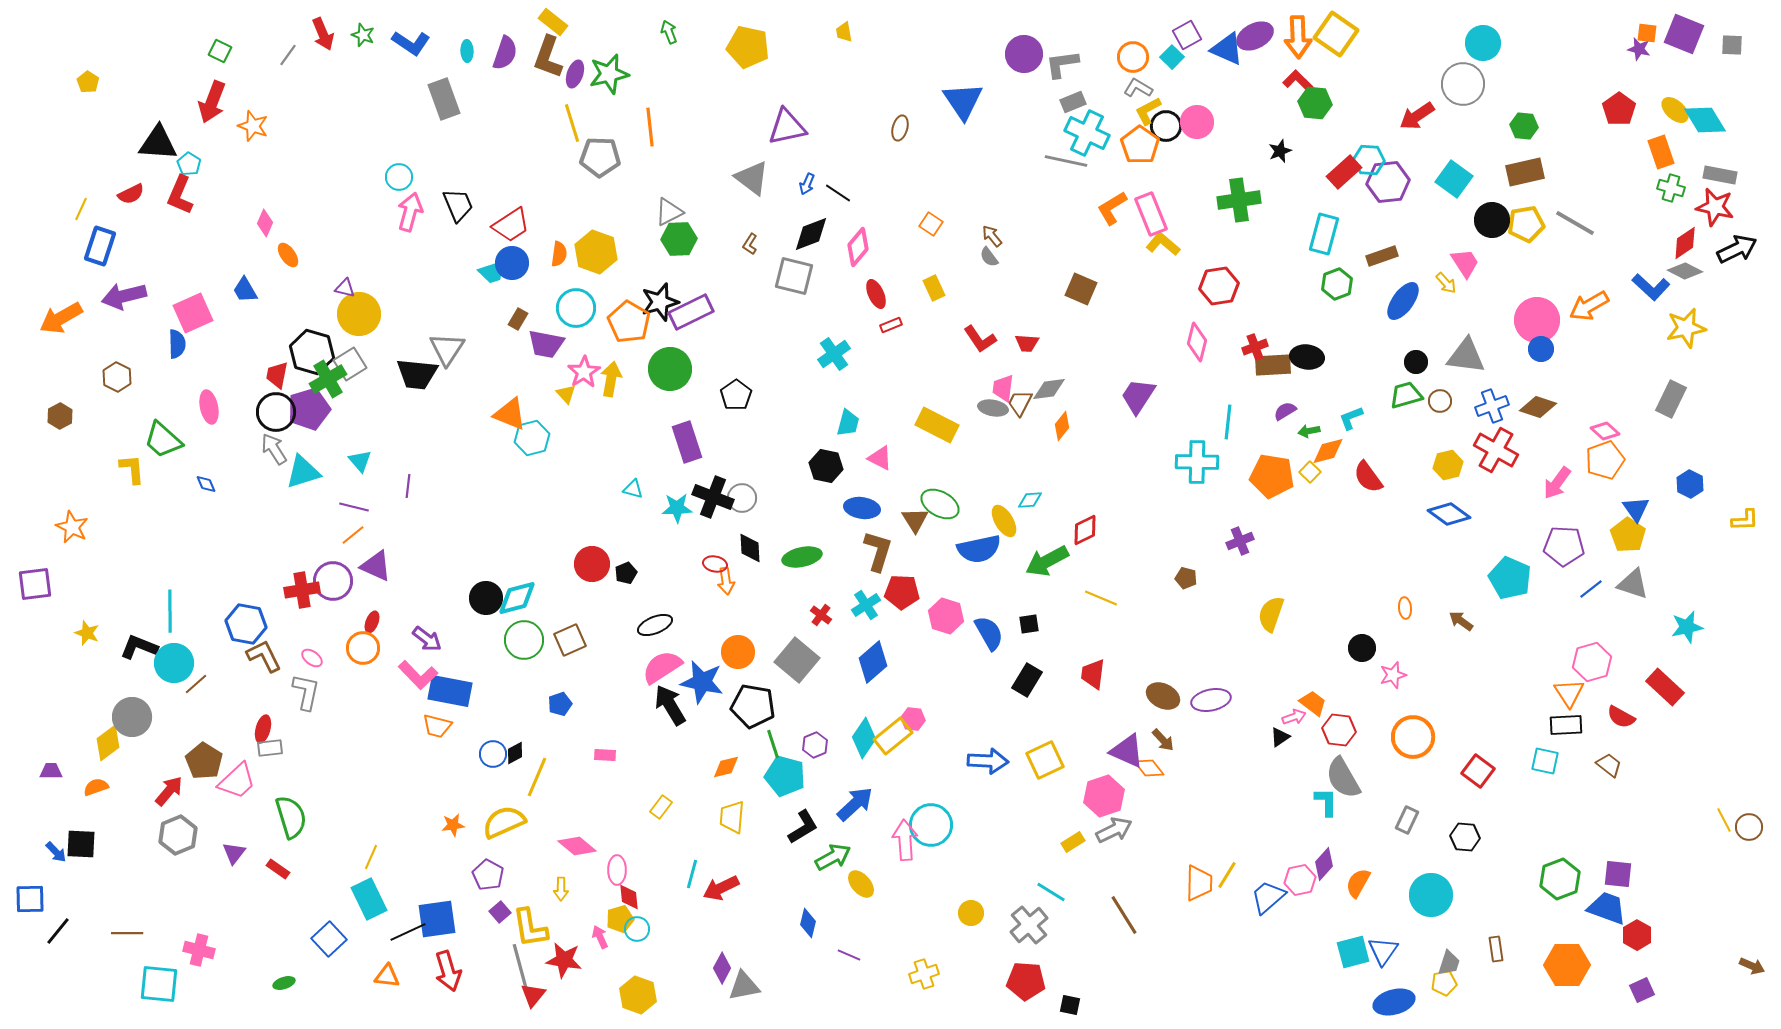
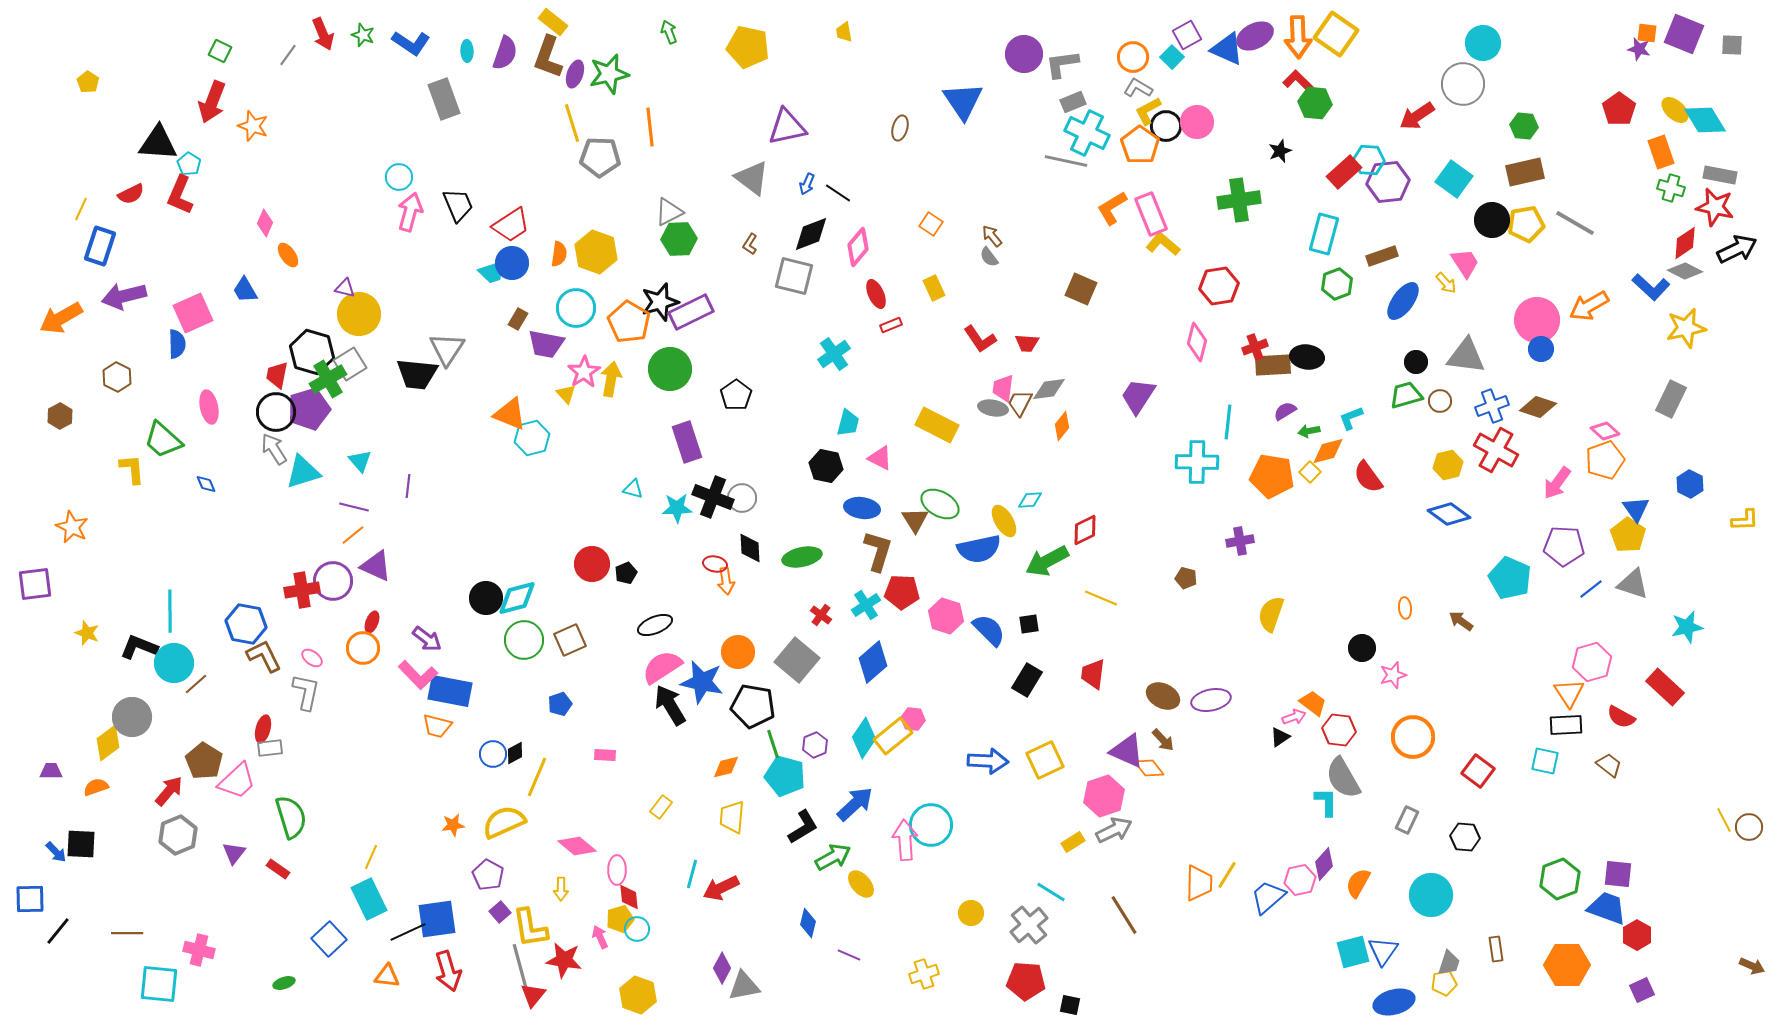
purple cross at (1240, 541): rotated 12 degrees clockwise
blue semicircle at (989, 633): moved 3 px up; rotated 15 degrees counterclockwise
